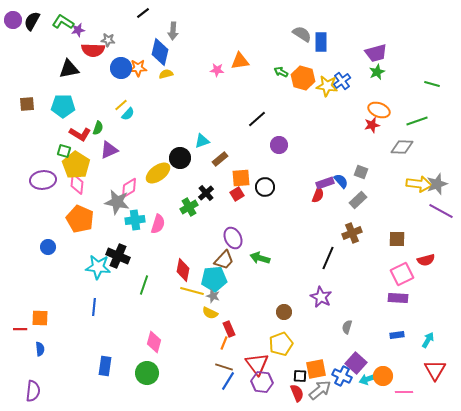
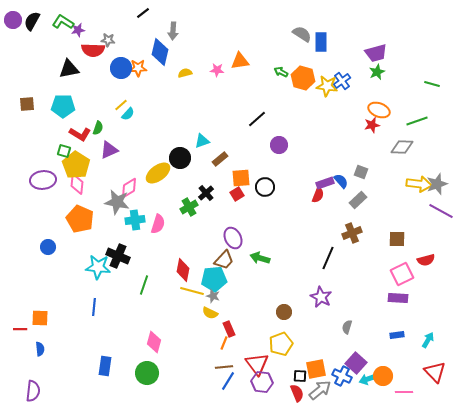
yellow semicircle at (166, 74): moved 19 px right, 1 px up
brown line at (224, 367): rotated 24 degrees counterclockwise
red triangle at (435, 370): moved 2 px down; rotated 15 degrees counterclockwise
